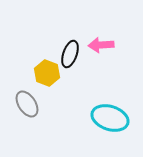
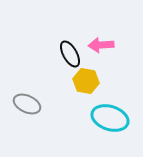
black ellipse: rotated 48 degrees counterclockwise
yellow hexagon: moved 39 px right, 8 px down; rotated 10 degrees counterclockwise
gray ellipse: rotated 32 degrees counterclockwise
